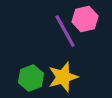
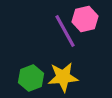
yellow star: rotated 12 degrees clockwise
